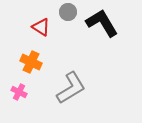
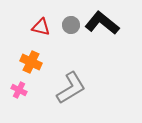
gray circle: moved 3 px right, 13 px down
black L-shape: rotated 20 degrees counterclockwise
red triangle: rotated 18 degrees counterclockwise
pink cross: moved 2 px up
